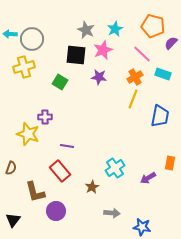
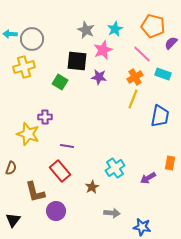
black square: moved 1 px right, 6 px down
